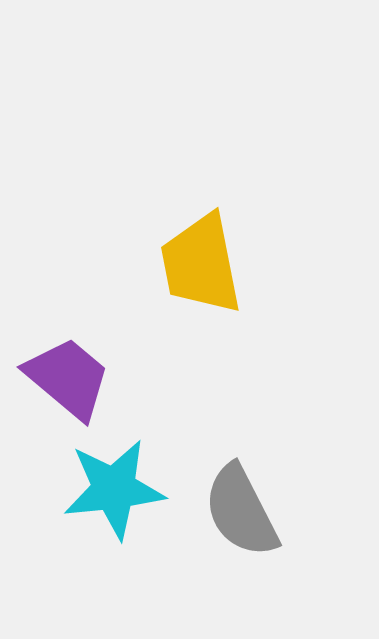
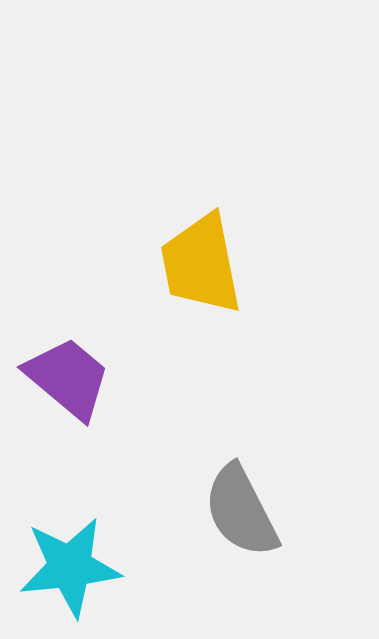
cyan star: moved 44 px left, 78 px down
